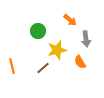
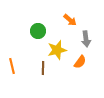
orange semicircle: rotated 112 degrees counterclockwise
brown line: rotated 48 degrees counterclockwise
